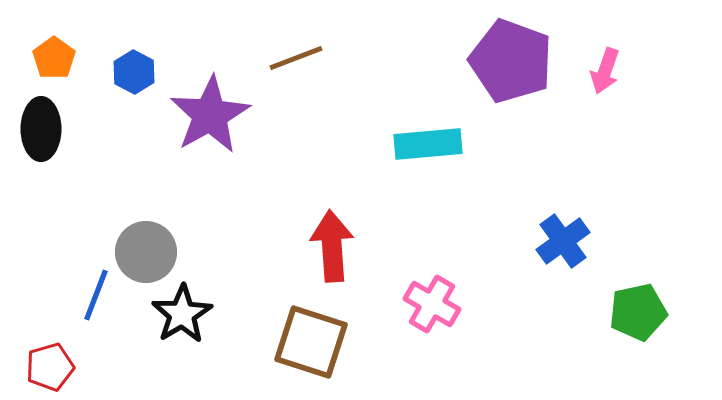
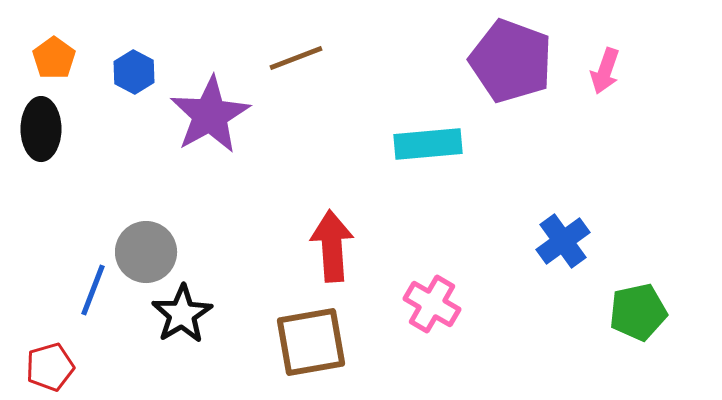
blue line: moved 3 px left, 5 px up
brown square: rotated 28 degrees counterclockwise
